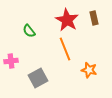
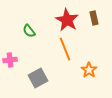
pink cross: moved 1 px left, 1 px up
orange star: rotated 21 degrees clockwise
